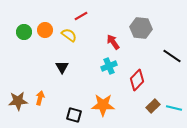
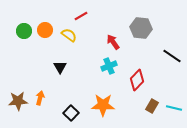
green circle: moved 1 px up
black triangle: moved 2 px left
brown rectangle: moved 1 px left; rotated 16 degrees counterclockwise
black square: moved 3 px left, 2 px up; rotated 28 degrees clockwise
